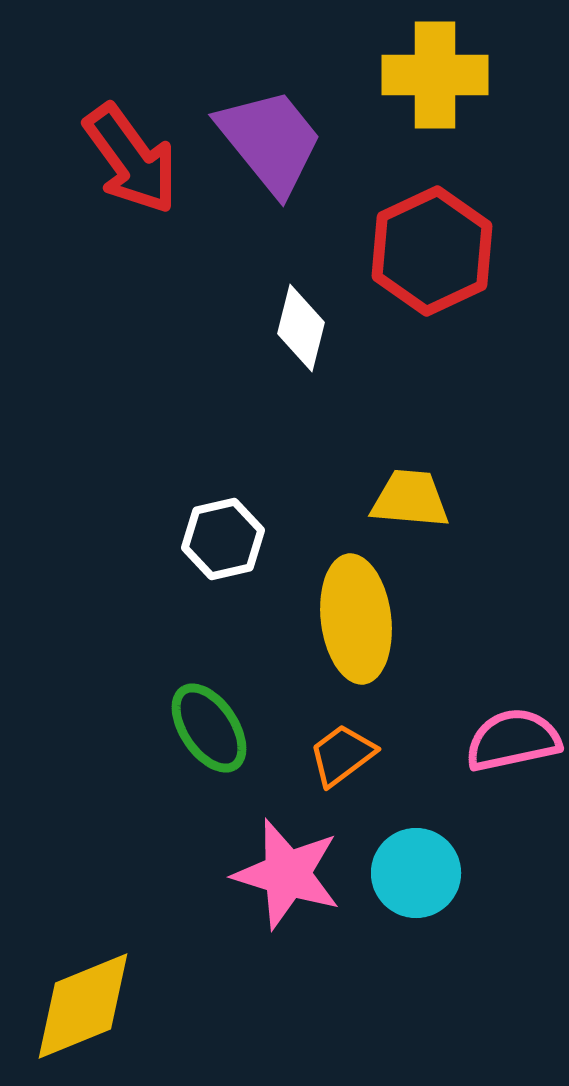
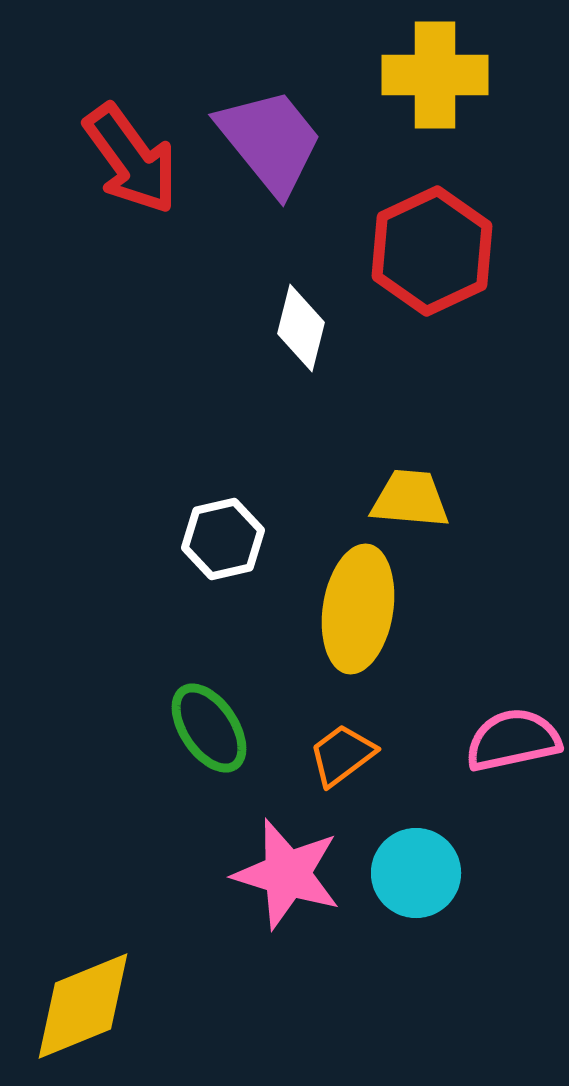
yellow ellipse: moved 2 px right, 10 px up; rotated 16 degrees clockwise
